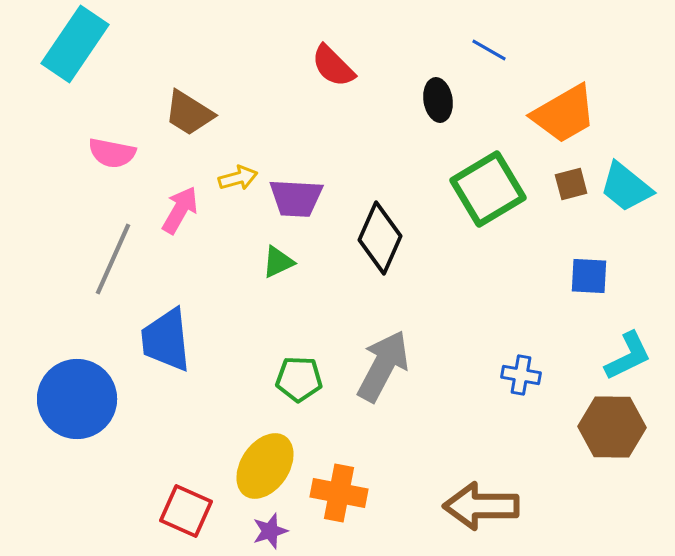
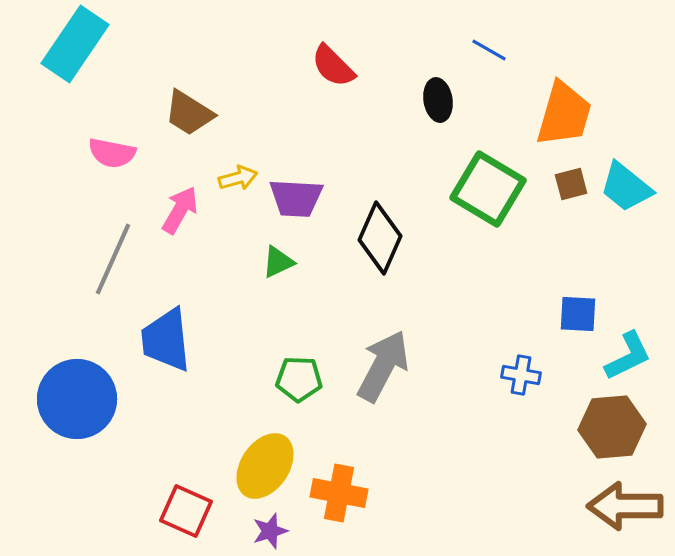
orange trapezoid: rotated 44 degrees counterclockwise
green square: rotated 28 degrees counterclockwise
blue square: moved 11 px left, 38 px down
brown hexagon: rotated 6 degrees counterclockwise
brown arrow: moved 144 px right
